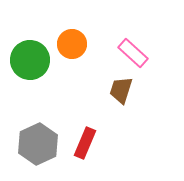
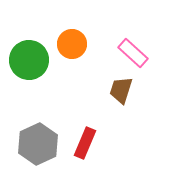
green circle: moved 1 px left
